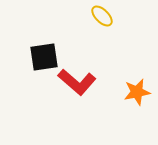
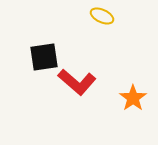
yellow ellipse: rotated 20 degrees counterclockwise
orange star: moved 4 px left, 6 px down; rotated 24 degrees counterclockwise
